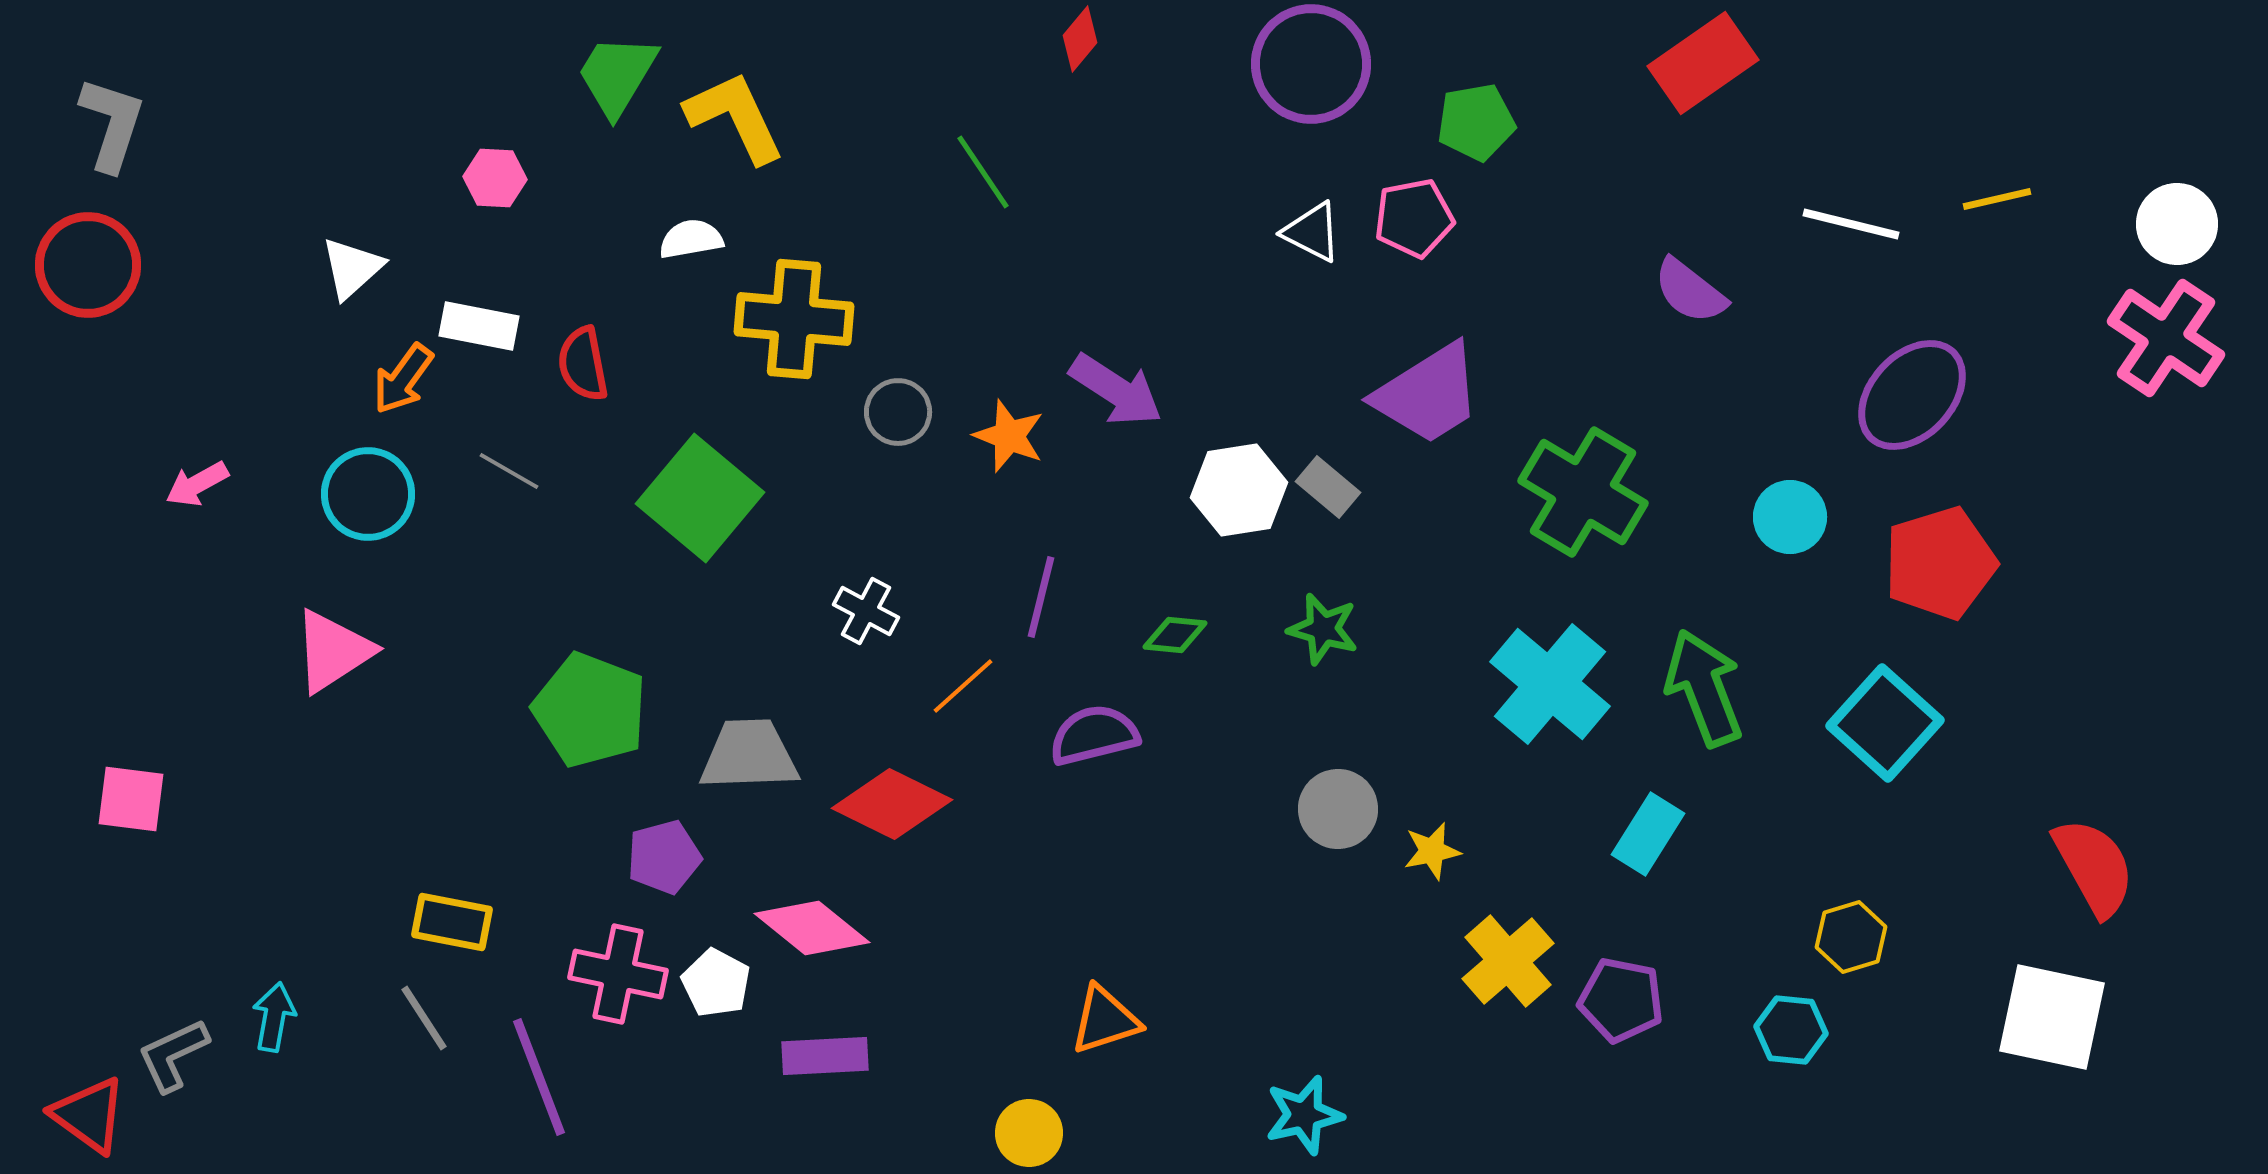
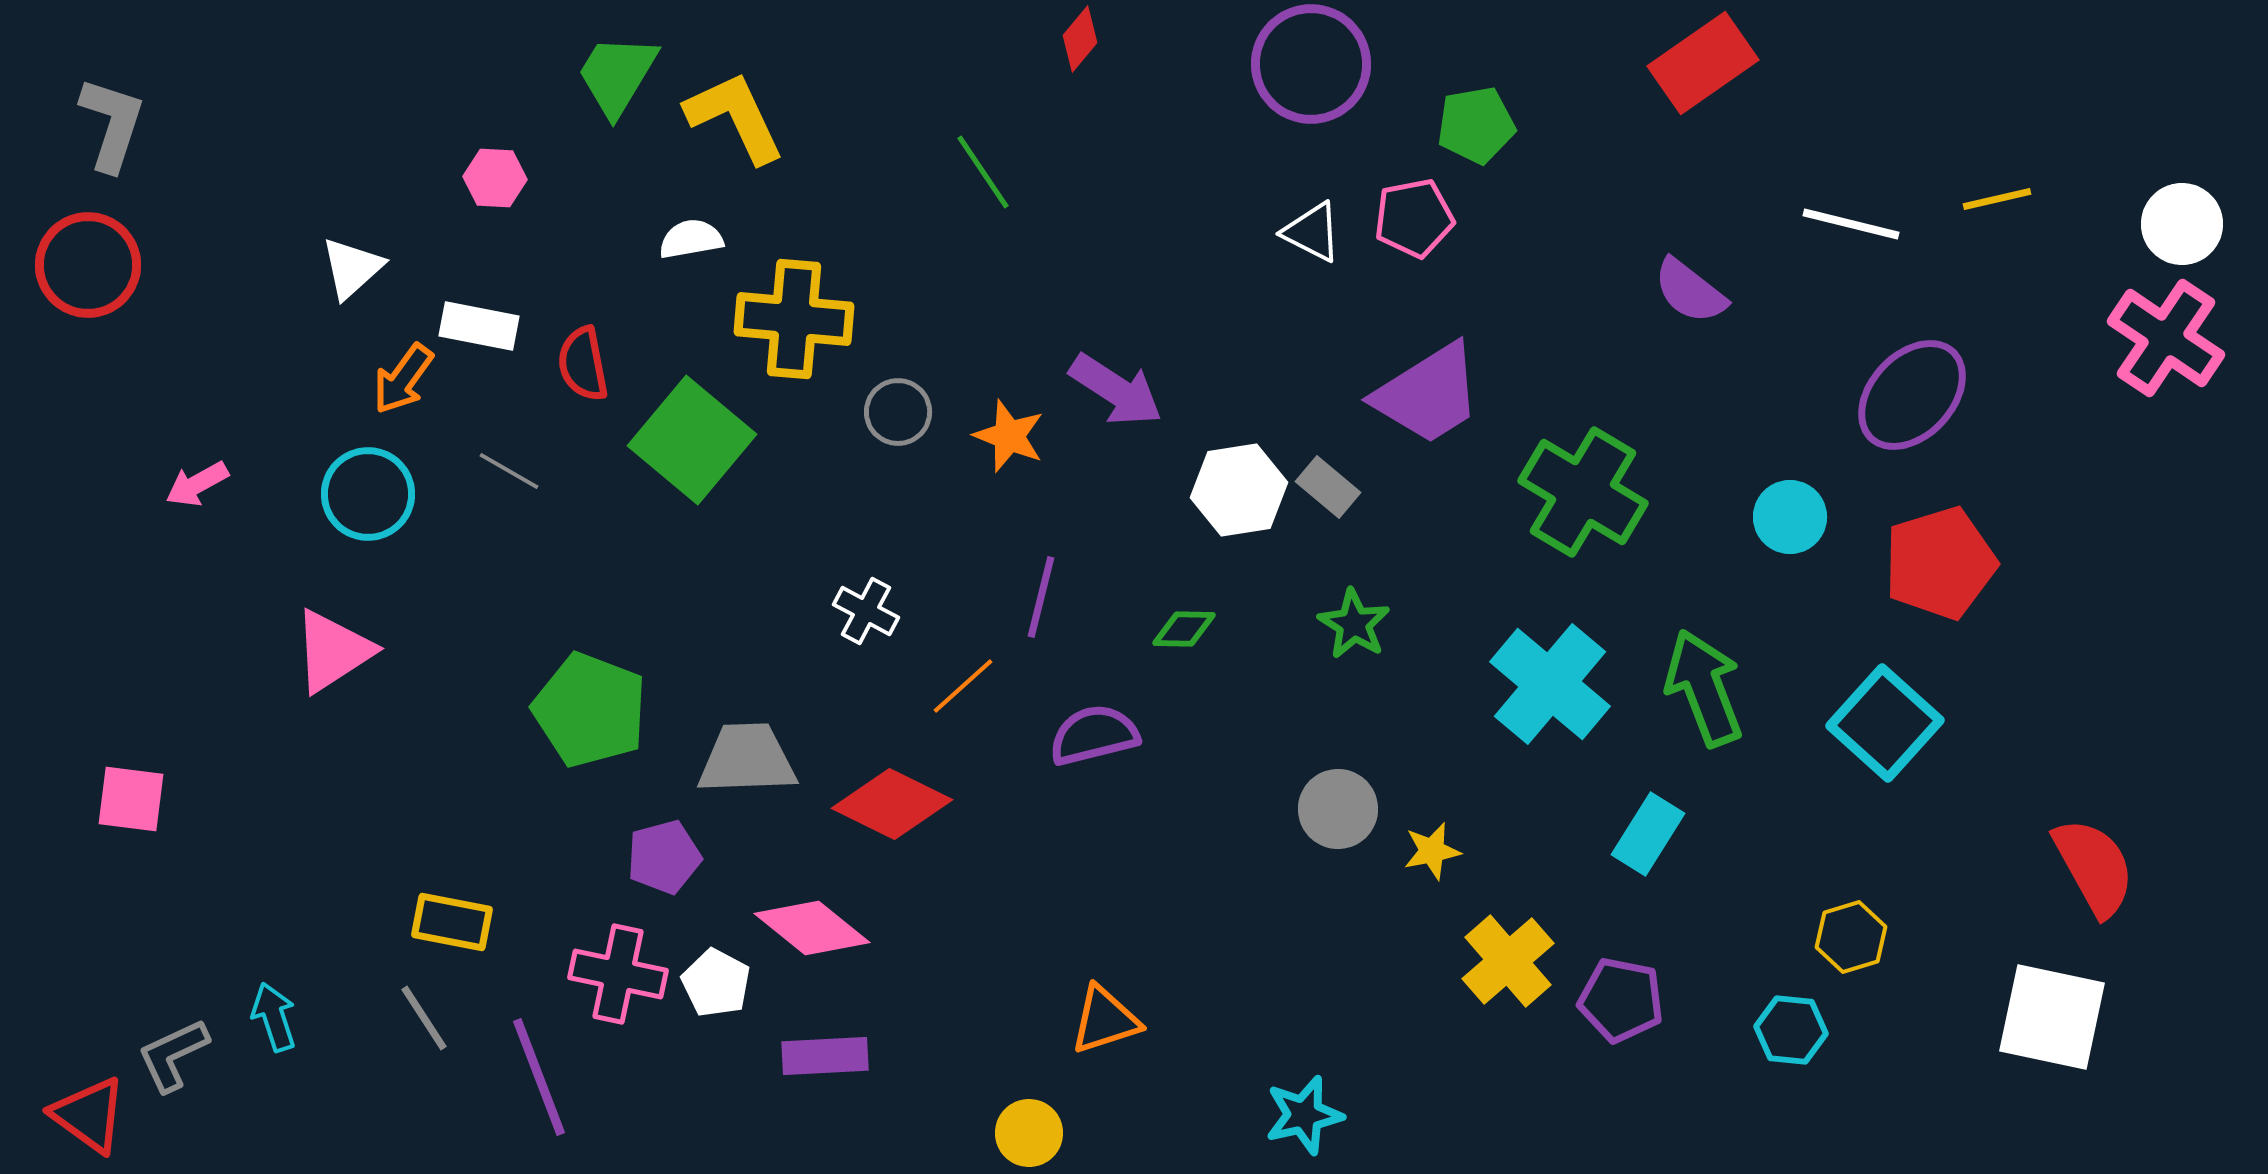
green pentagon at (1476, 122): moved 3 px down
white circle at (2177, 224): moved 5 px right
green square at (700, 498): moved 8 px left, 58 px up
green star at (1323, 629): moved 31 px right, 5 px up; rotated 16 degrees clockwise
green diamond at (1175, 635): moved 9 px right, 6 px up; rotated 4 degrees counterclockwise
gray trapezoid at (749, 755): moved 2 px left, 4 px down
cyan arrow at (274, 1017): rotated 28 degrees counterclockwise
